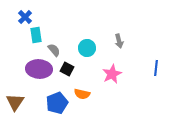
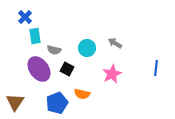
cyan rectangle: moved 1 px left, 1 px down
gray arrow: moved 4 px left, 2 px down; rotated 136 degrees clockwise
gray semicircle: rotated 144 degrees clockwise
purple ellipse: rotated 50 degrees clockwise
